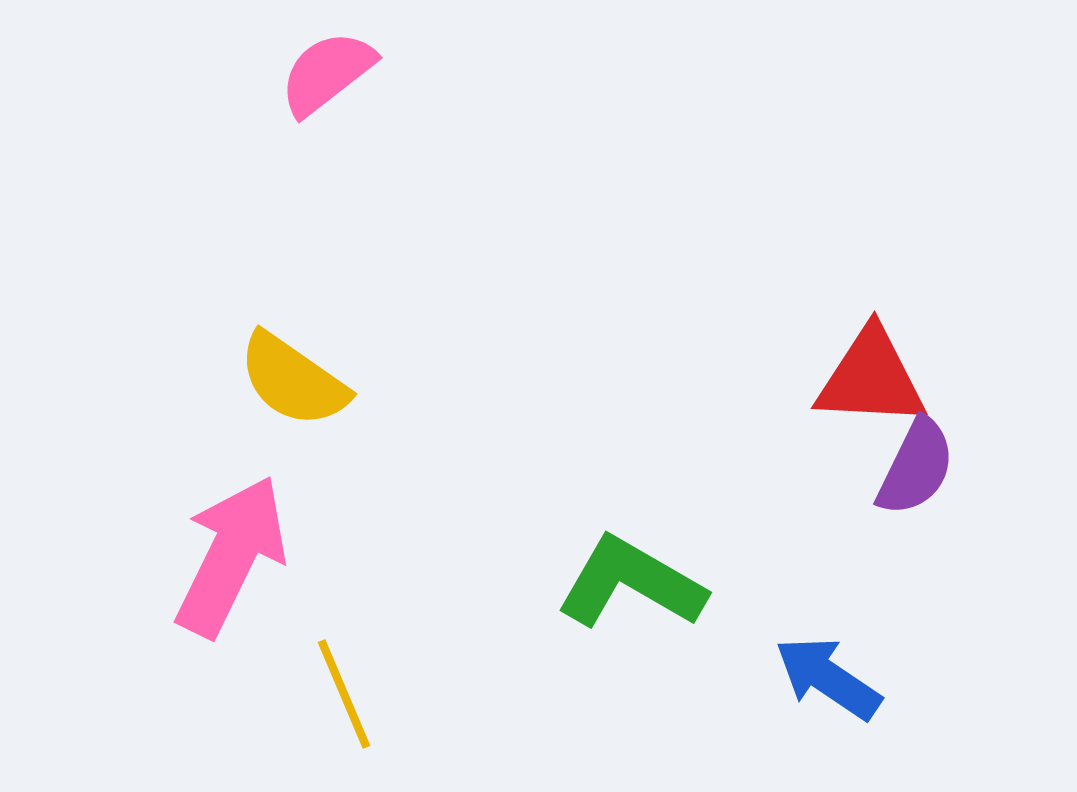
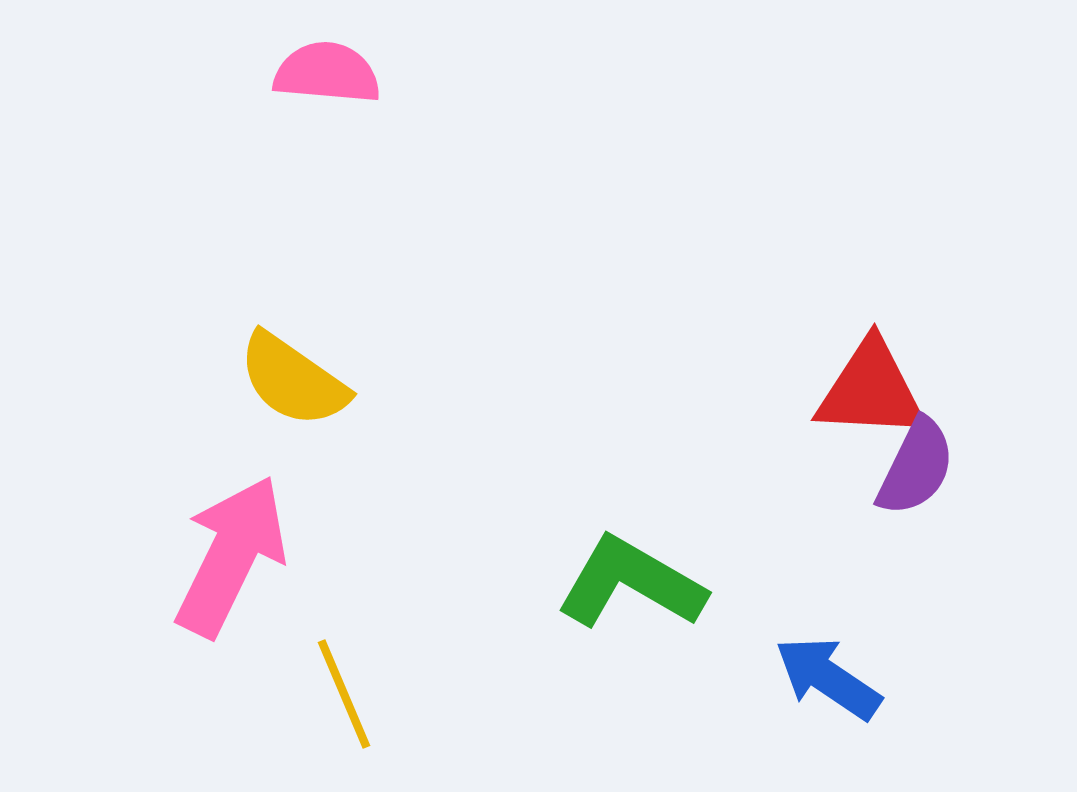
pink semicircle: rotated 43 degrees clockwise
red triangle: moved 12 px down
